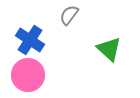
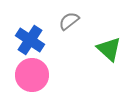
gray semicircle: moved 6 px down; rotated 15 degrees clockwise
pink circle: moved 4 px right
